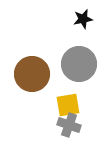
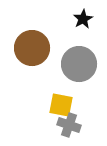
black star: rotated 18 degrees counterclockwise
brown circle: moved 26 px up
yellow square: moved 7 px left; rotated 20 degrees clockwise
